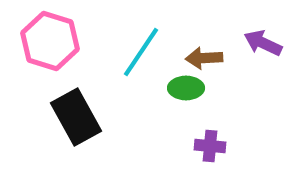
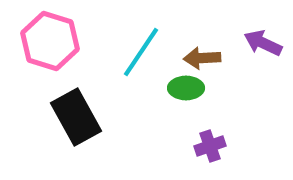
brown arrow: moved 2 px left
purple cross: rotated 24 degrees counterclockwise
